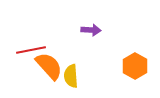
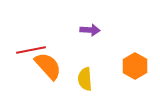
purple arrow: moved 1 px left
orange semicircle: moved 1 px left
yellow semicircle: moved 14 px right, 3 px down
